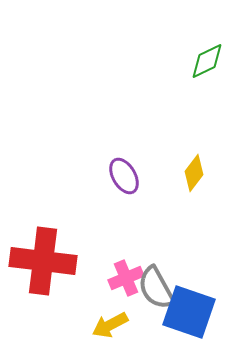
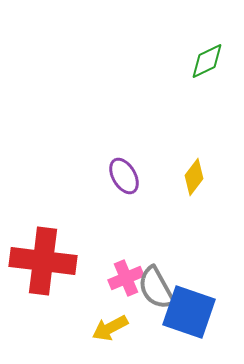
yellow diamond: moved 4 px down
yellow arrow: moved 3 px down
